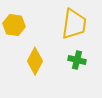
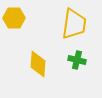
yellow hexagon: moved 7 px up; rotated 10 degrees counterclockwise
yellow diamond: moved 3 px right, 3 px down; rotated 24 degrees counterclockwise
